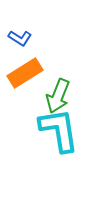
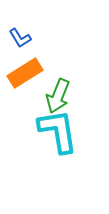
blue L-shape: rotated 25 degrees clockwise
cyan L-shape: moved 1 px left, 1 px down
